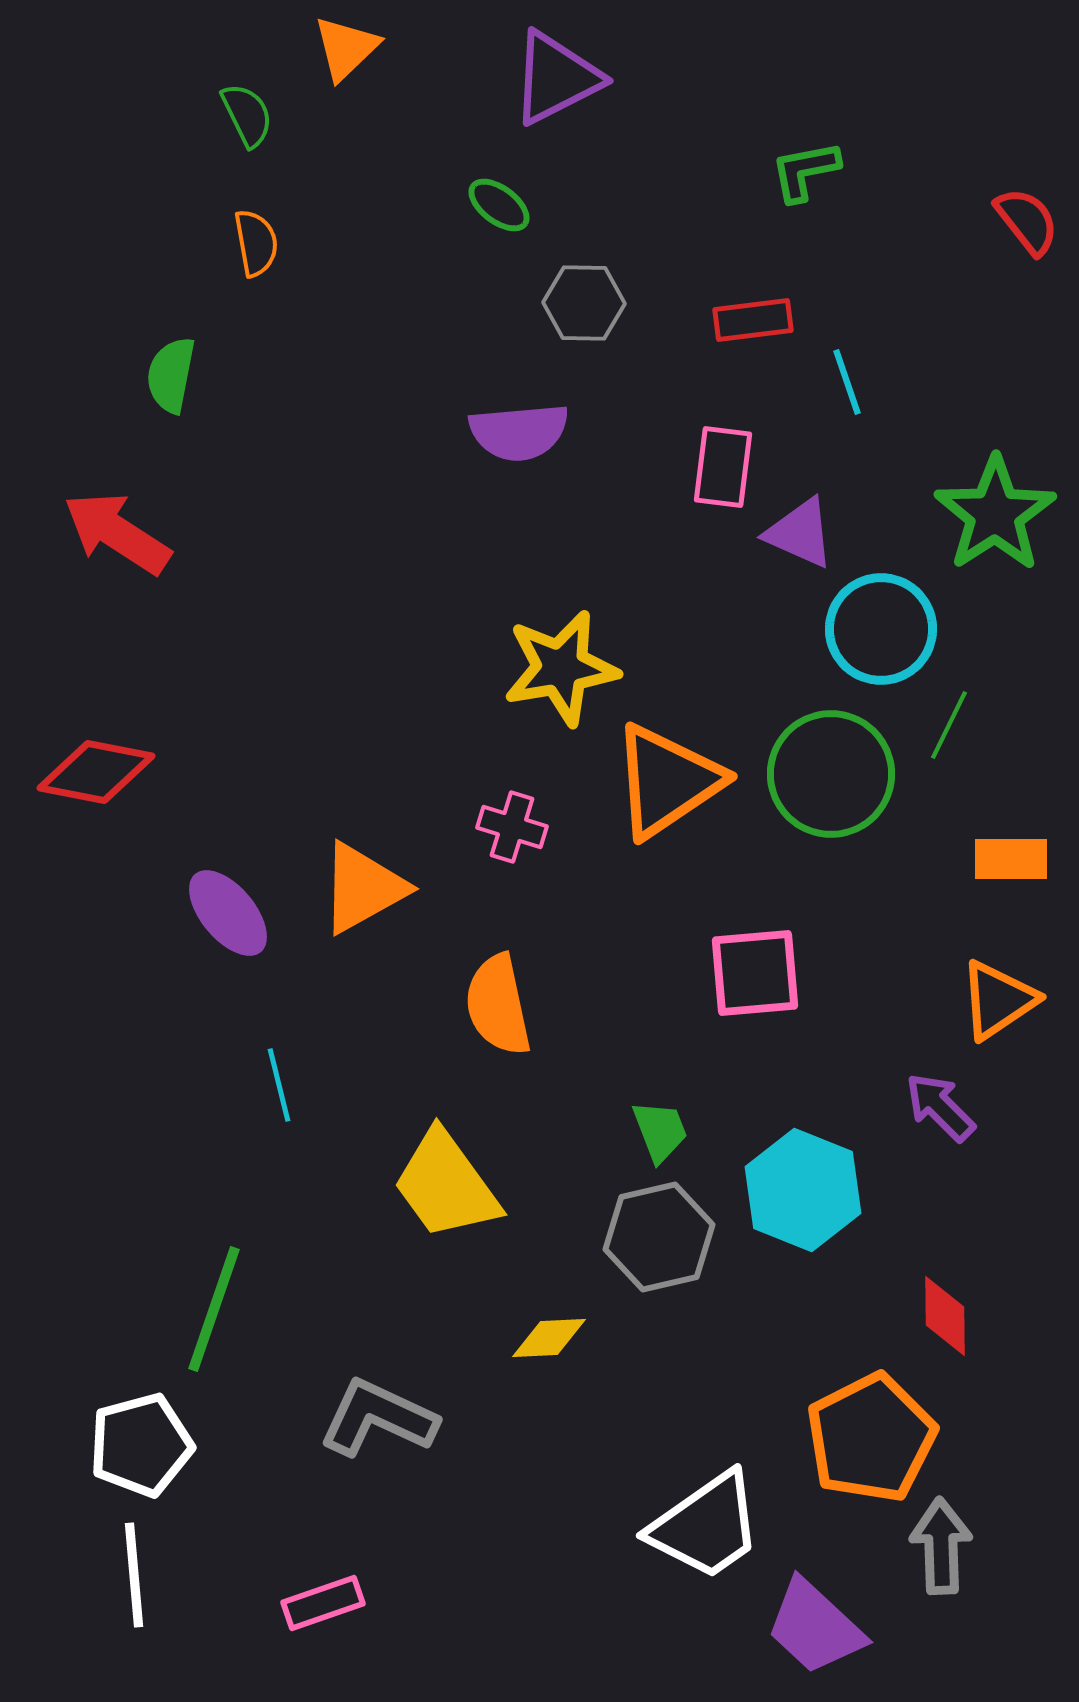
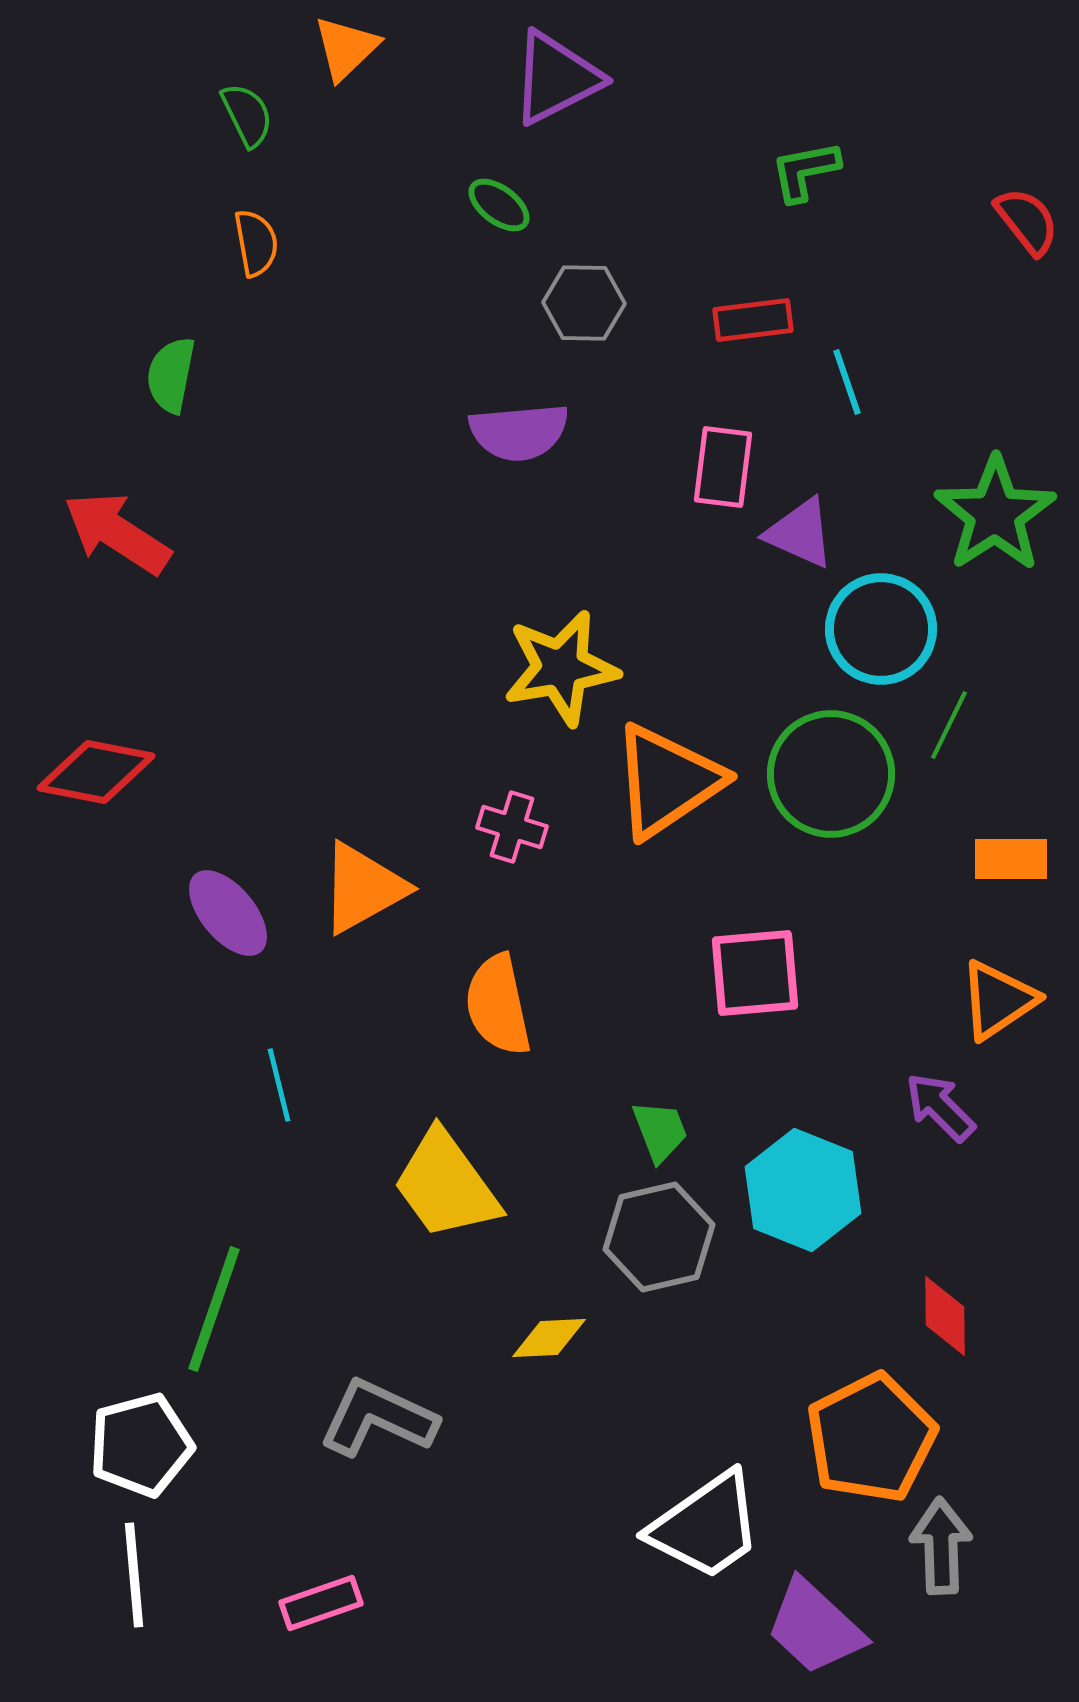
pink rectangle at (323, 1603): moved 2 px left
